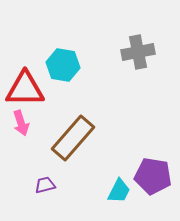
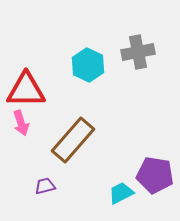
cyan hexagon: moved 25 px right; rotated 16 degrees clockwise
red triangle: moved 1 px right, 1 px down
brown rectangle: moved 2 px down
purple pentagon: moved 2 px right, 1 px up
purple trapezoid: moved 1 px down
cyan trapezoid: moved 2 px right, 2 px down; rotated 144 degrees counterclockwise
